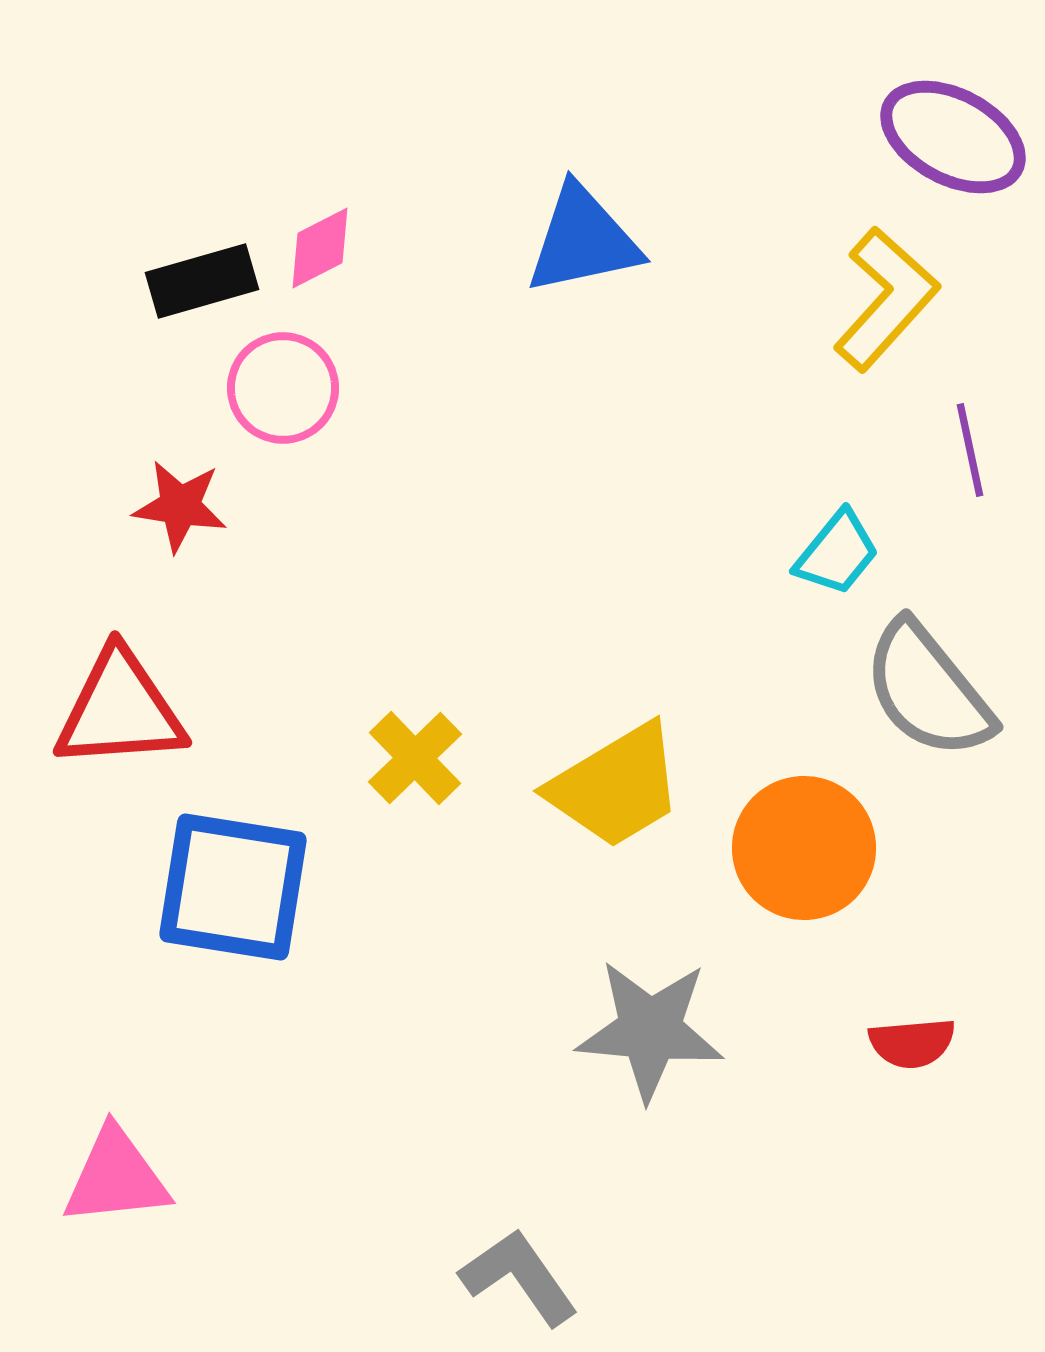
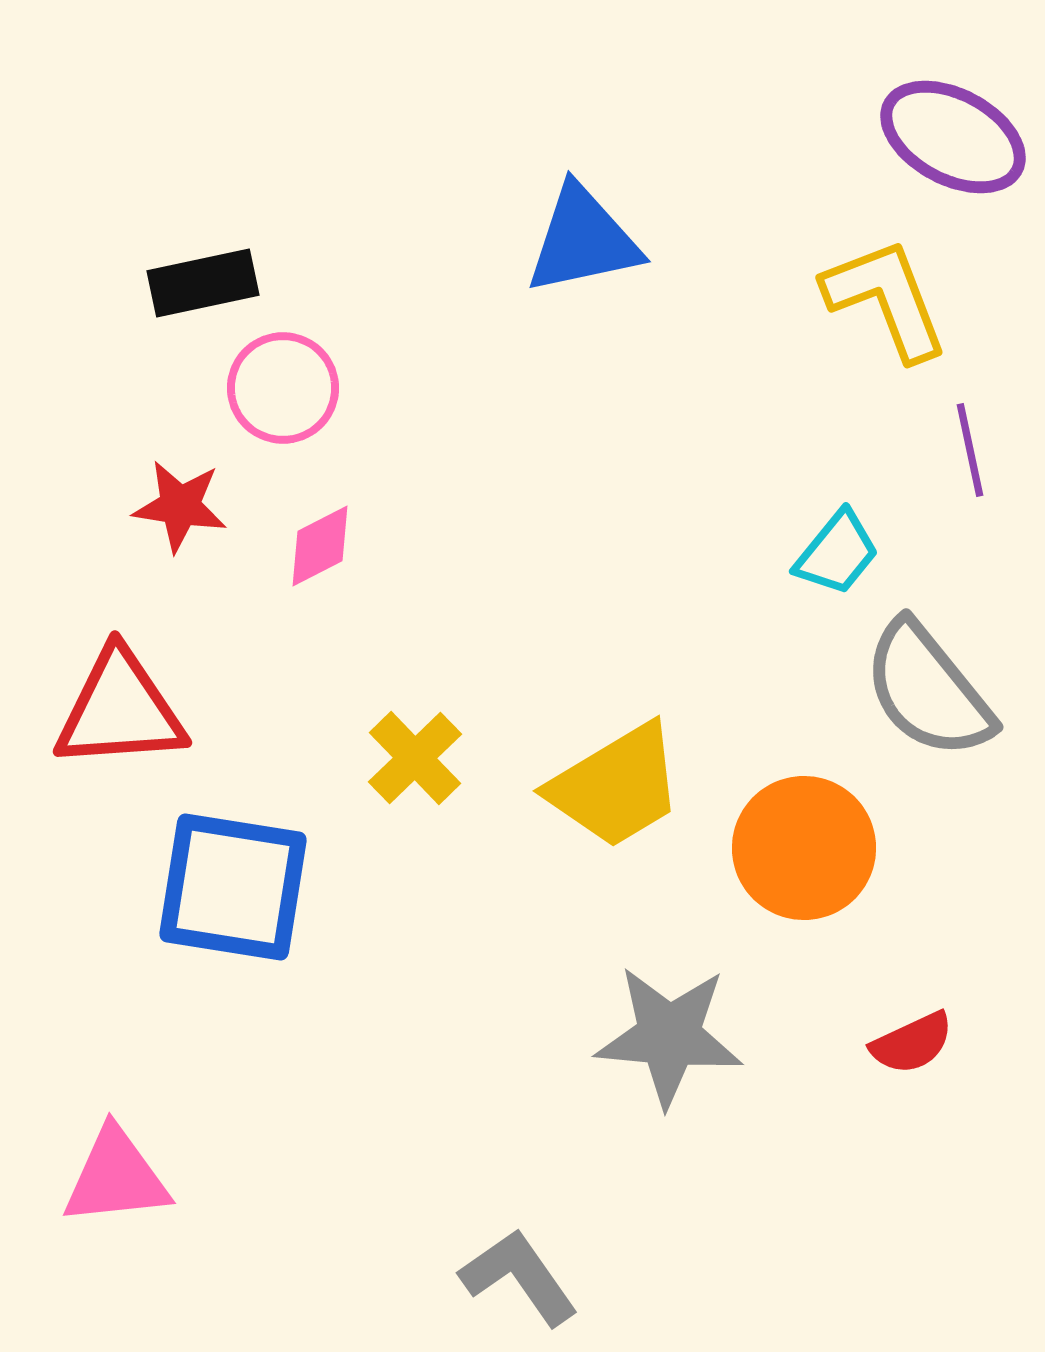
pink diamond: moved 298 px down
black rectangle: moved 1 px right, 2 px down; rotated 4 degrees clockwise
yellow L-shape: rotated 63 degrees counterclockwise
gray star: moved 19 px right, 6 px down
red semicircle: rotated 20 degrees counterclockwise
